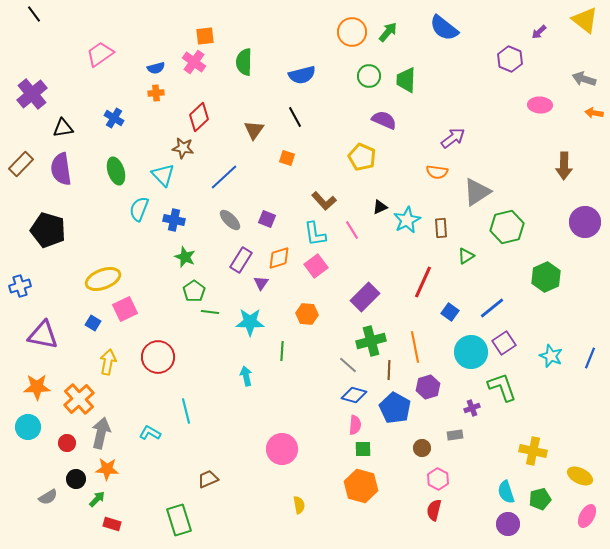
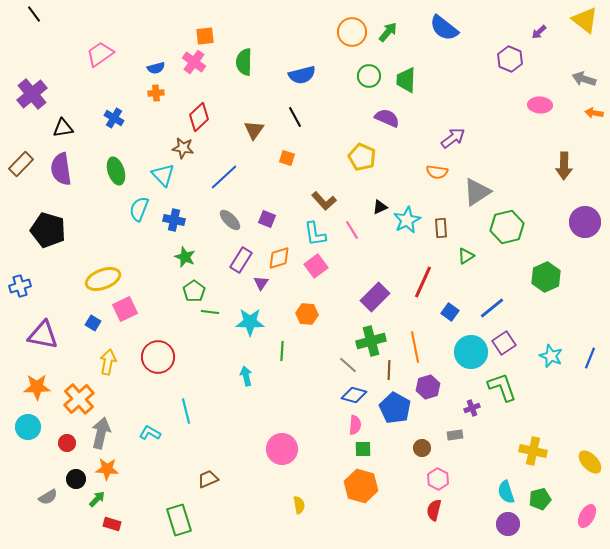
purple semicircle at (384, 120): moved 3 px right, 2 px up
purple rectangle at (365, 297): moved 10 px right
yellow ellipse at (580, 476): moved 10 px right, 14 px up; rotated 20 degrees clockwise
